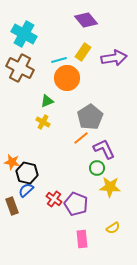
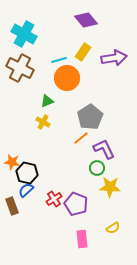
red cross: rotated 21 degrees clockwise
